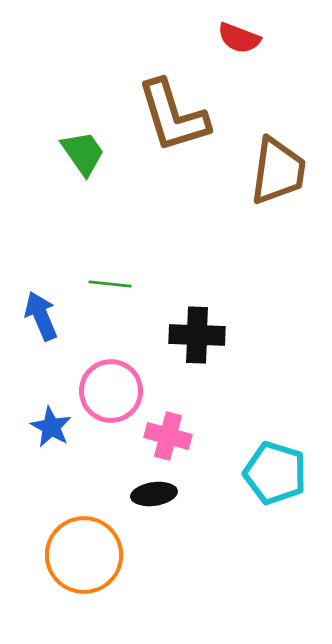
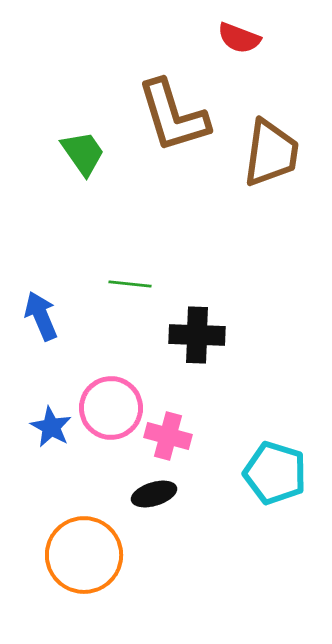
brown trapezoid: moved 7 px left, 18 px up
green line: moved 20 px right
pink circle: moved 17 px down
black ellipse: rotated 9 degrees counterclockwise
